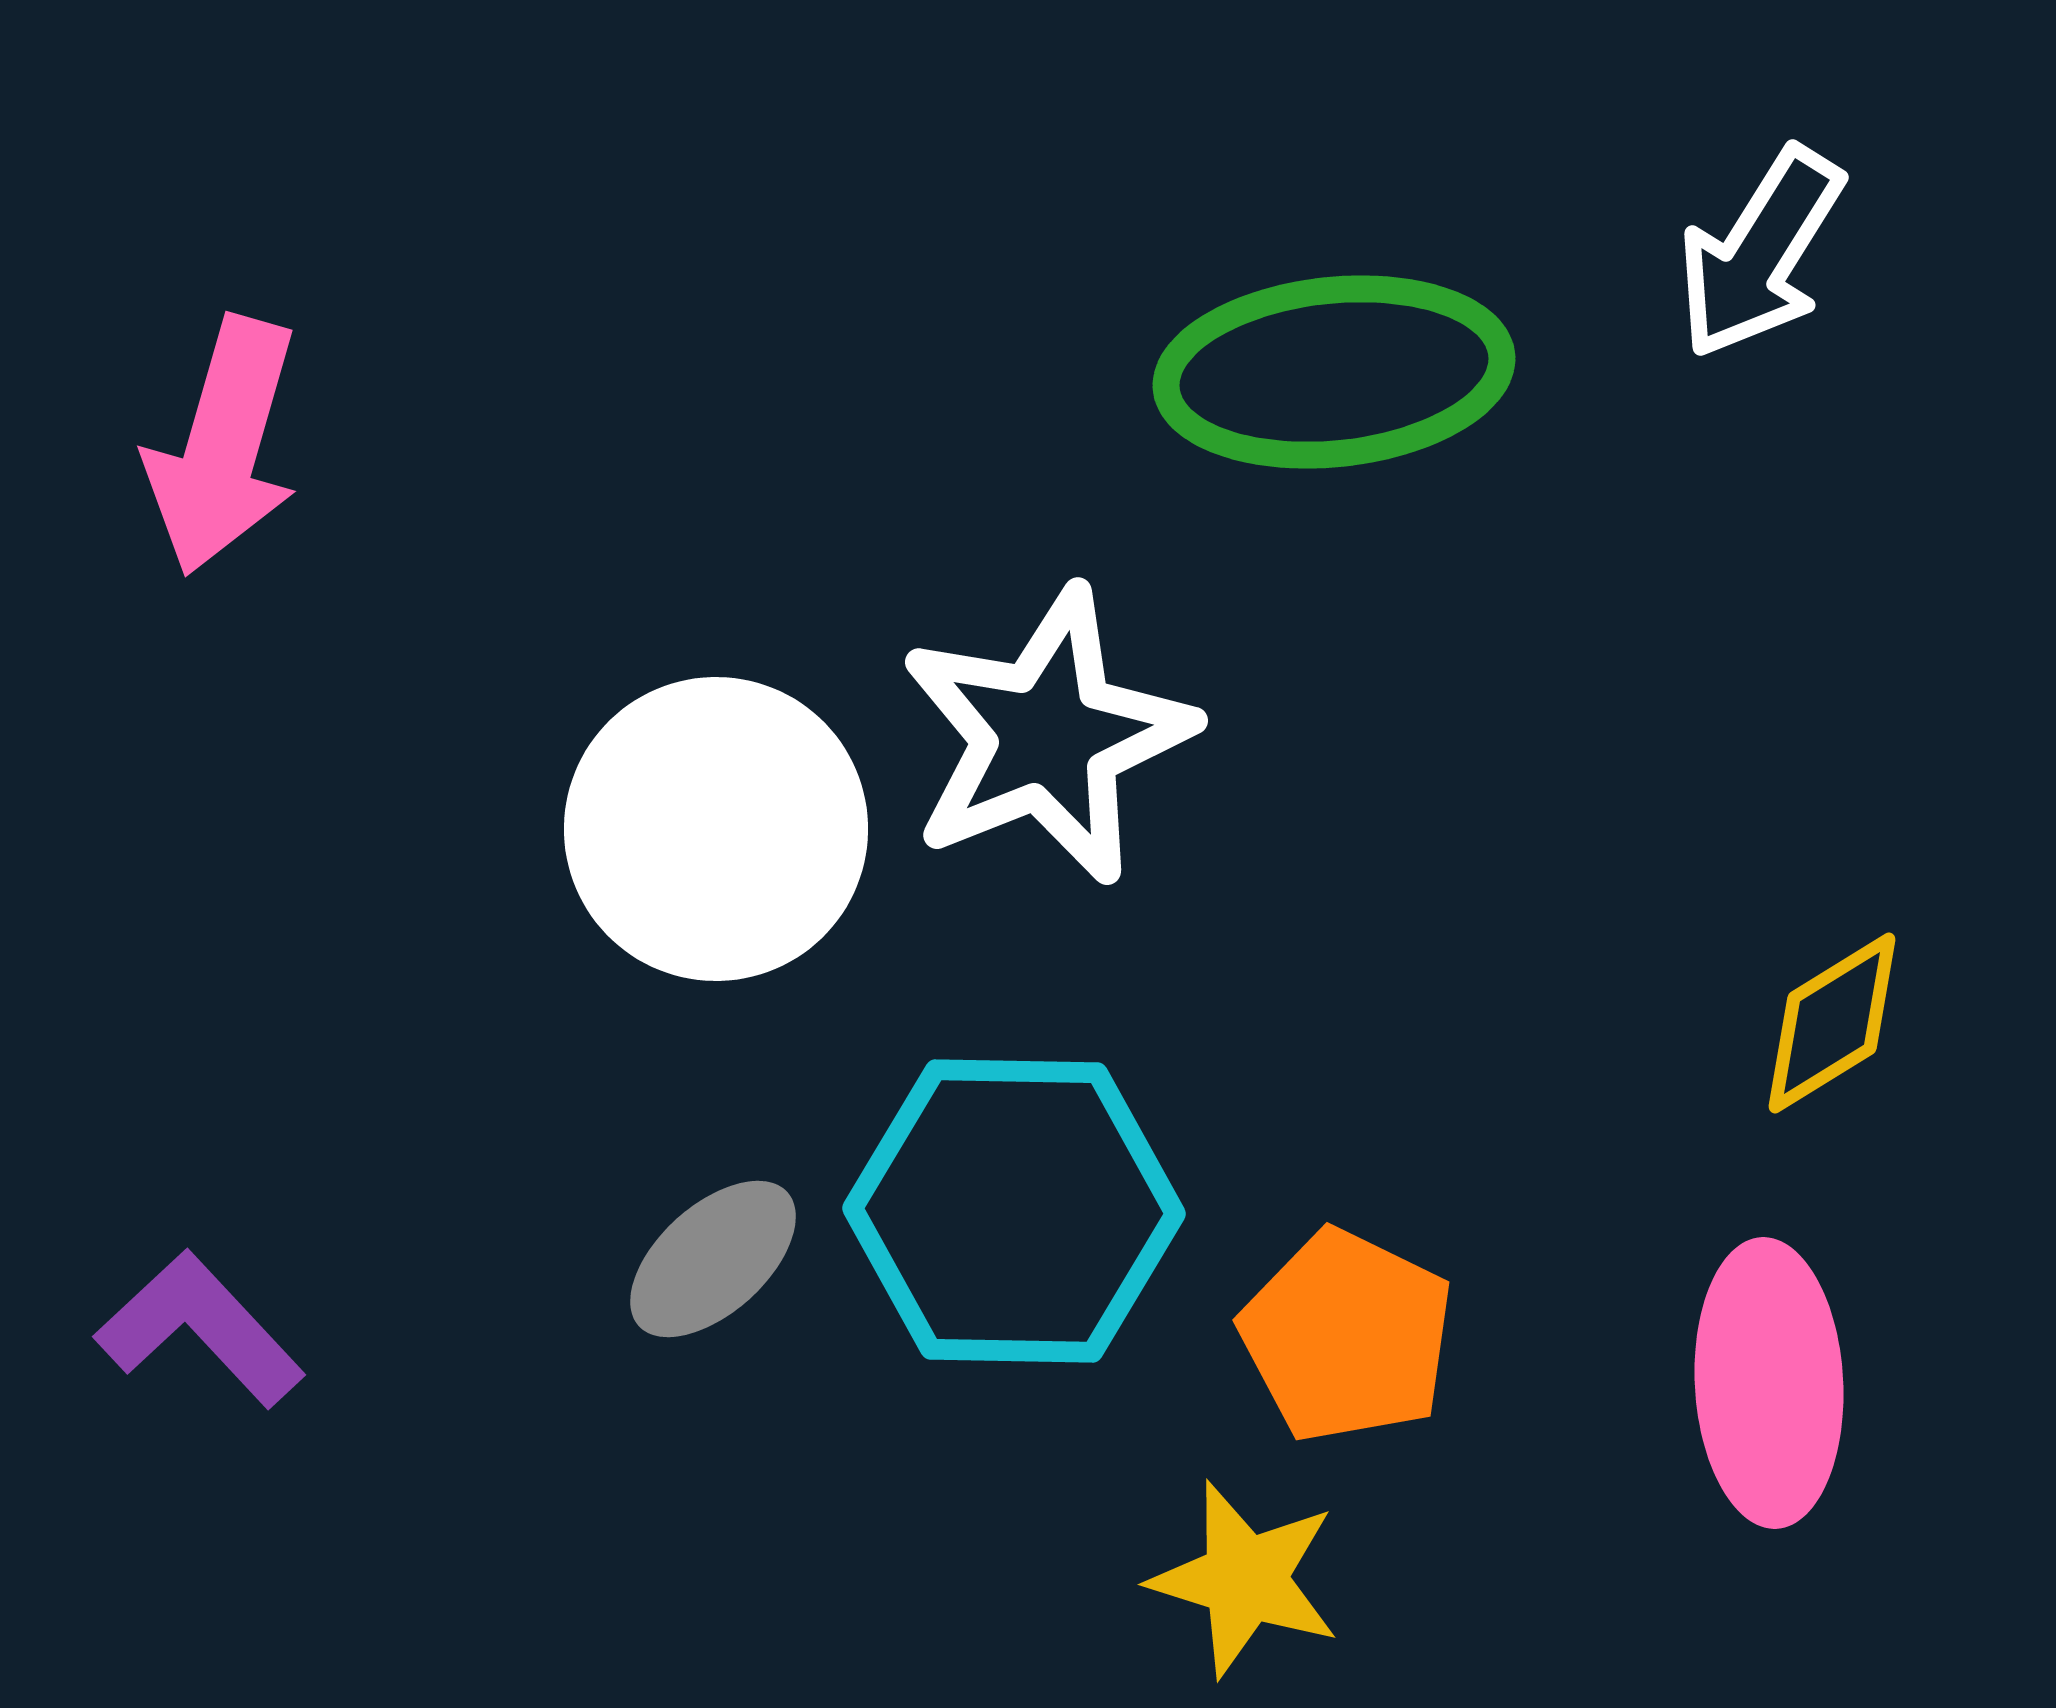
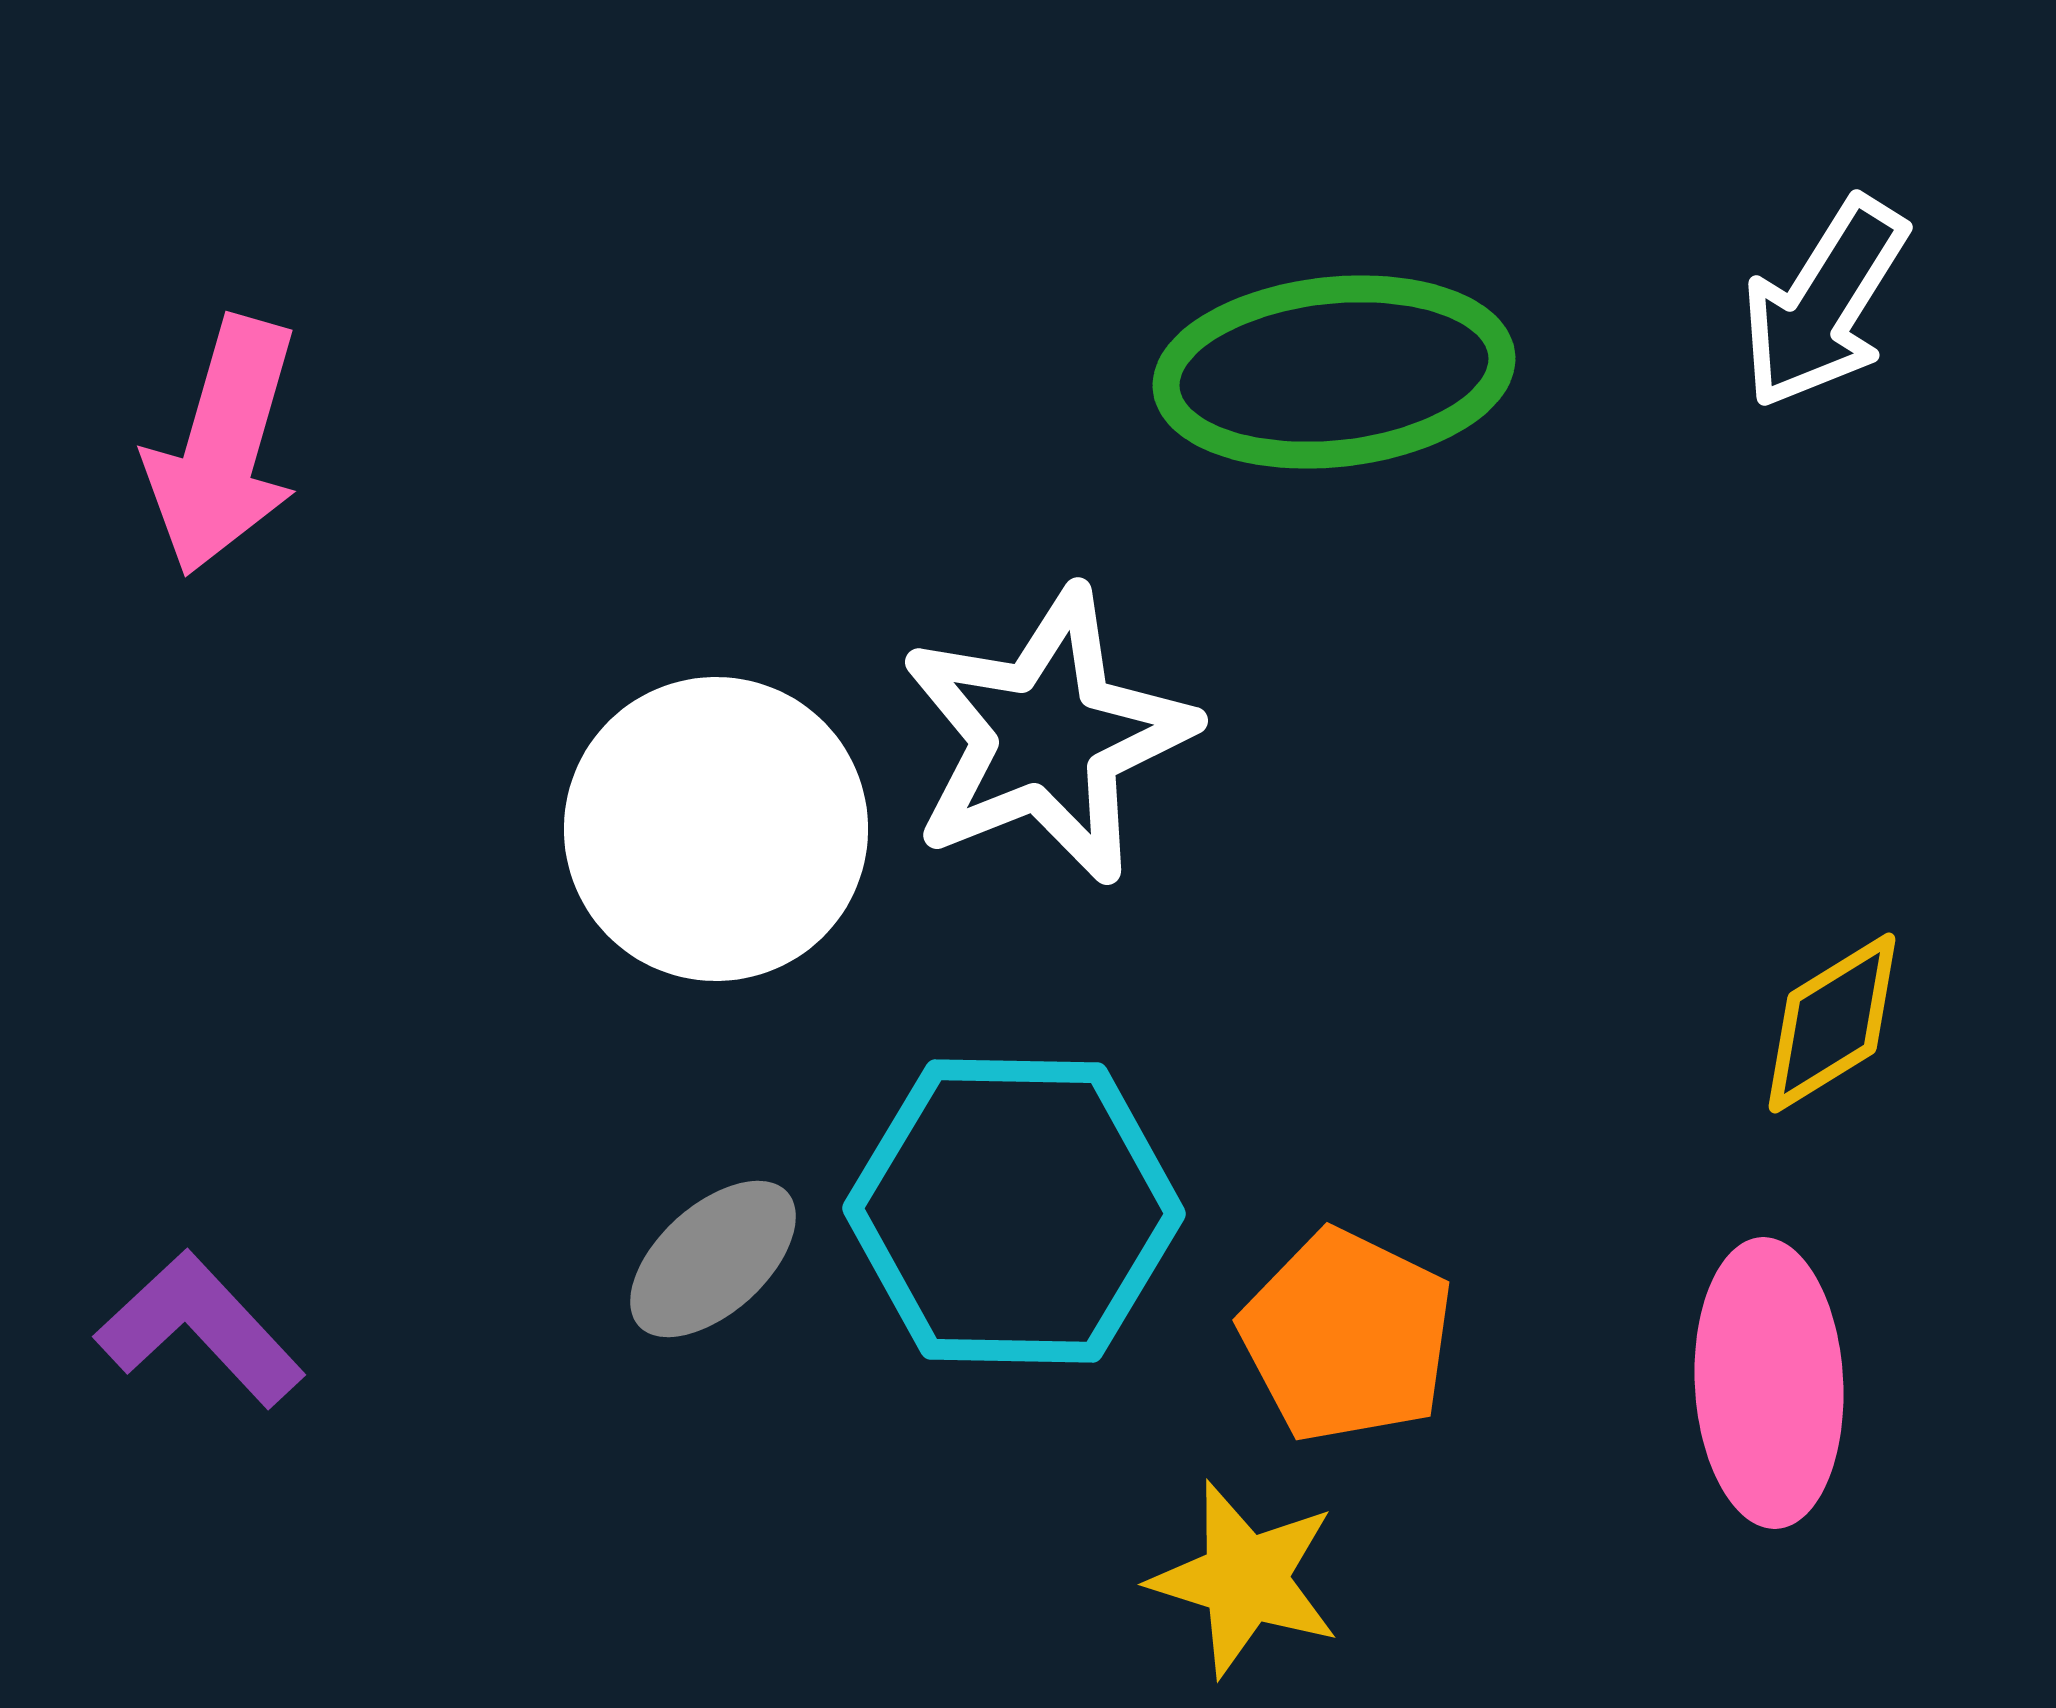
white arrow: moved 64 px right, 50 px down
